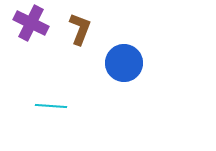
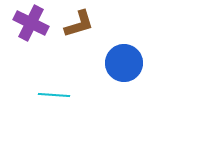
brown L-shape: moved 1 px left, 5 px up; rotated 52 degrees clockwise
cyan line: moved 3 px right, 11 px up
